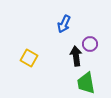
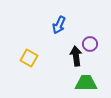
blue arrow: moved 5 px left, 1 px down
green trapezoid: rotated 100 degrees clockwise
